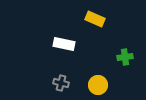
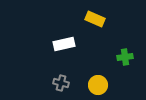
white rectangle: rotated 25 degrees counterclockwise
